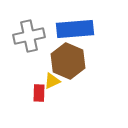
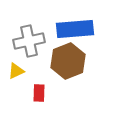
gray cross: moved 5 px down
brown hexagon: rotated 16 degrees clockwise
yellow triangle: moved 36 px left, 10 px up
